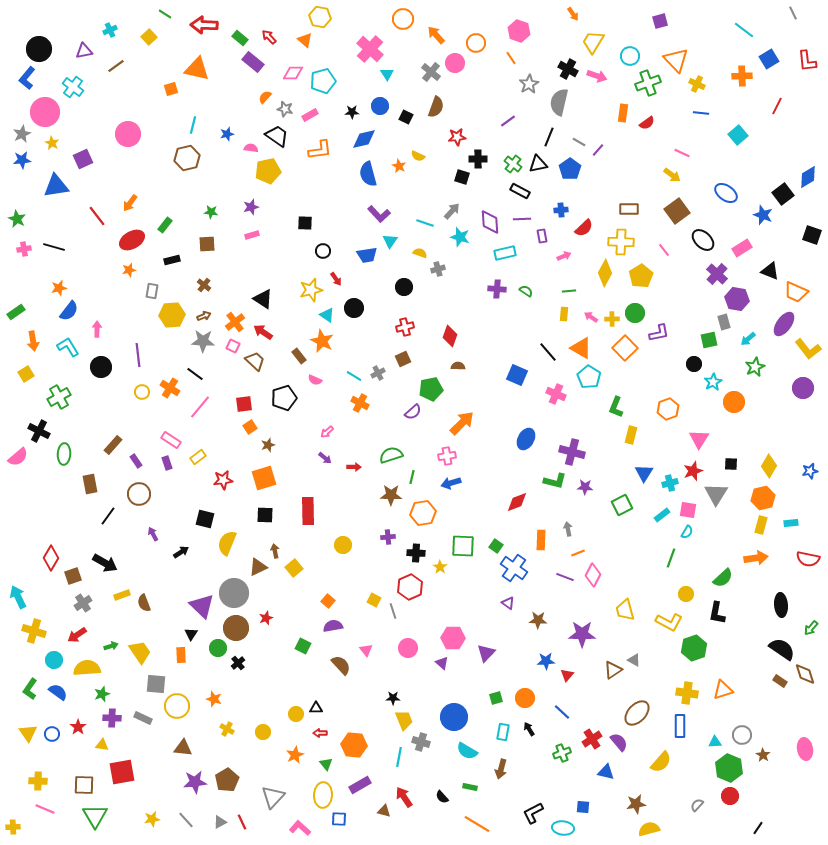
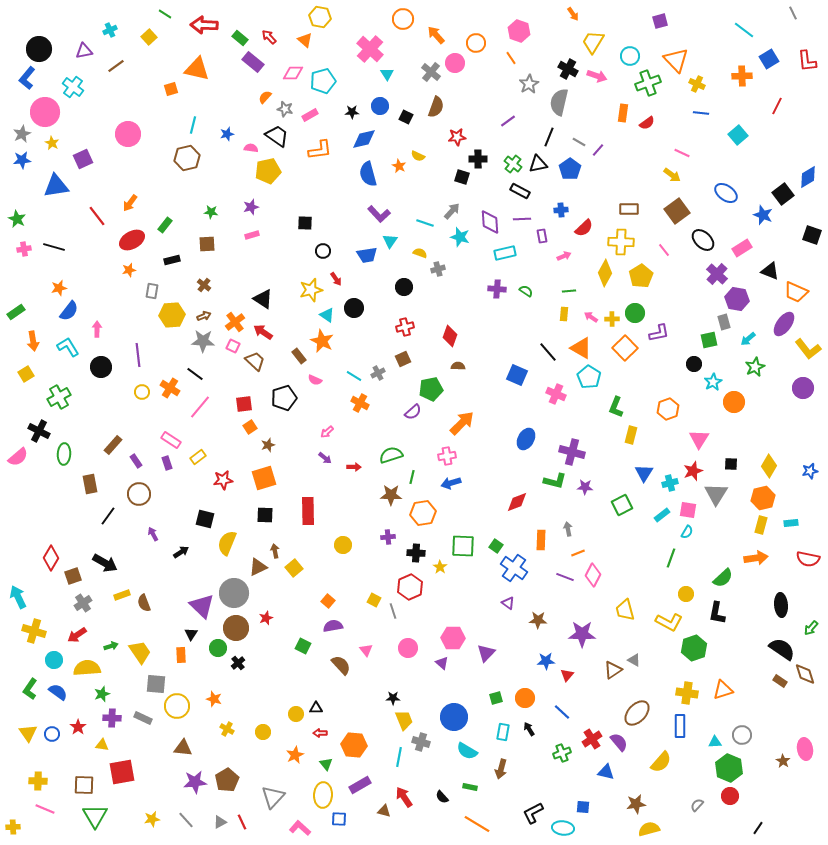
brown star at (763, 755): moved 20 px right, 6 px down
